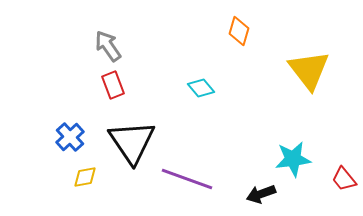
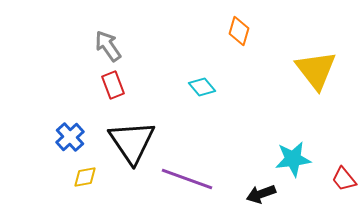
yellow triangle: moved 7 px right
cyan diamond: moved 1 px right, 1 px up
